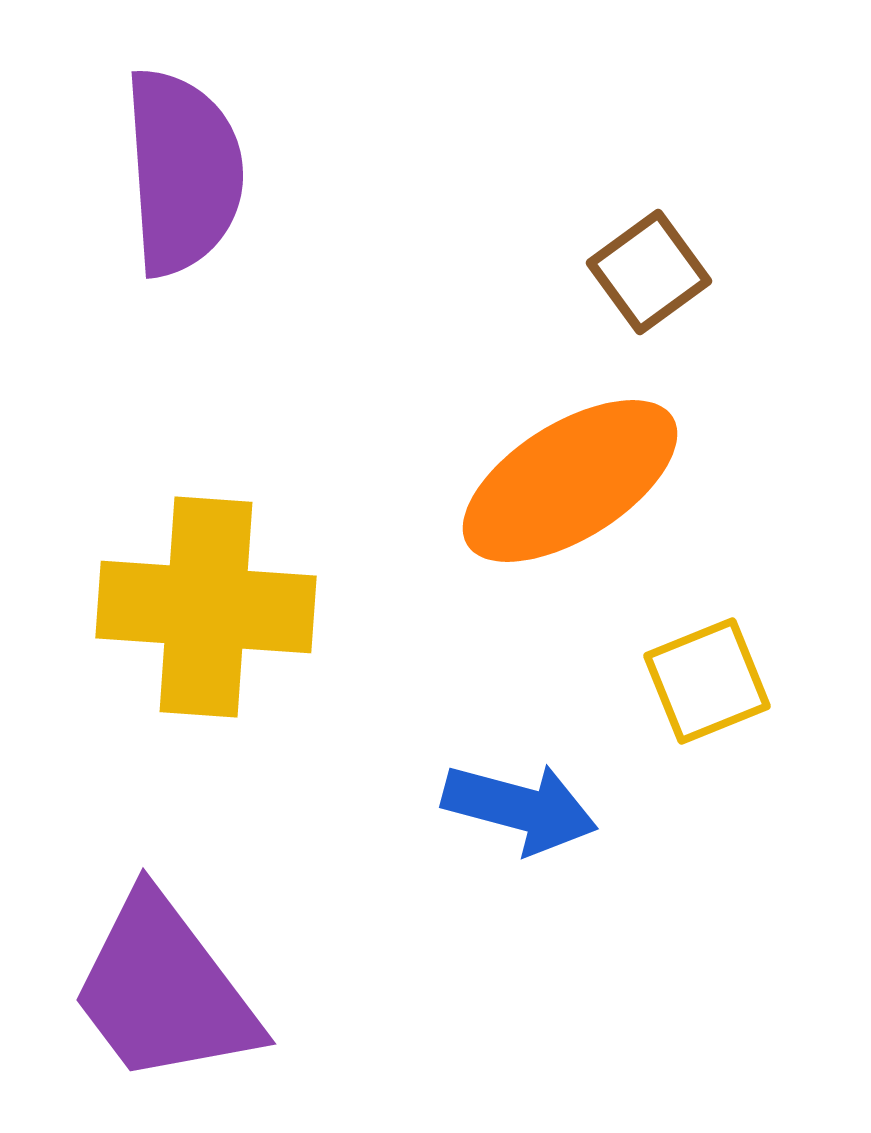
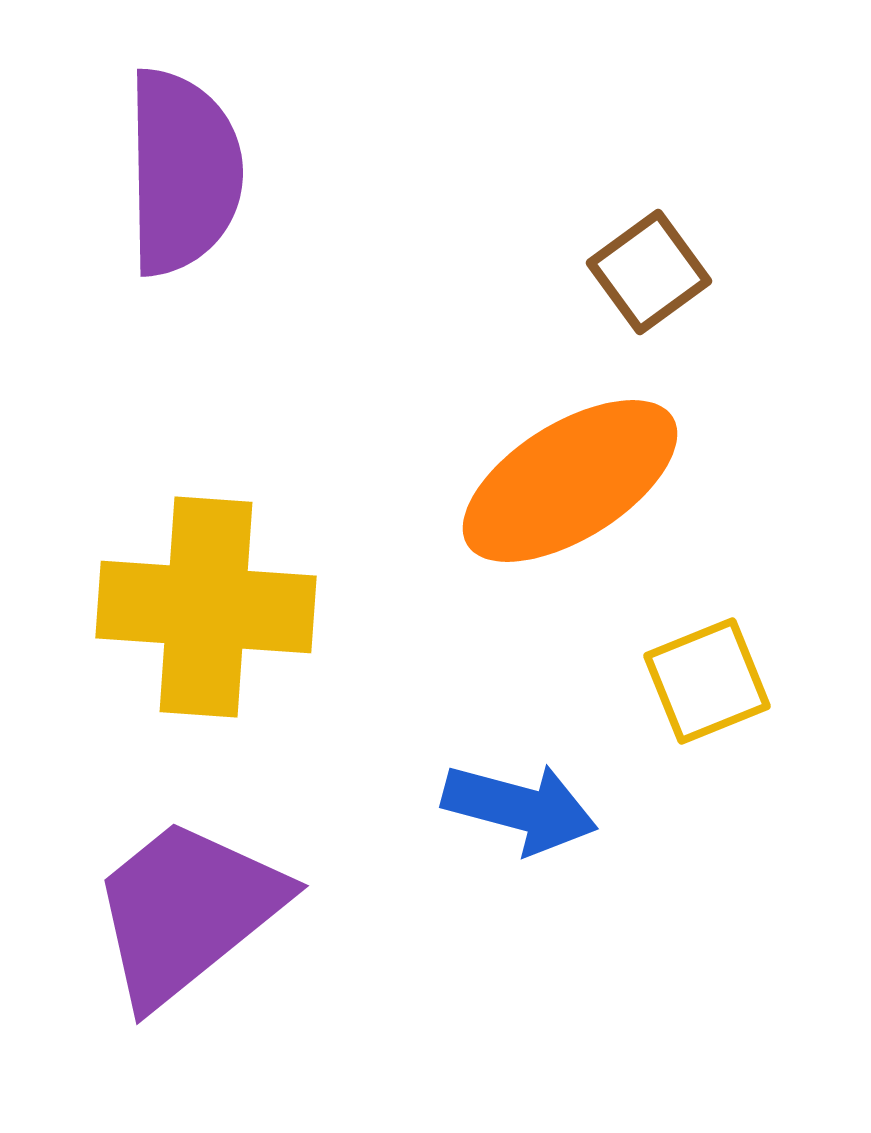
purple semicircle: rotated 3 degrees clockwise
purple trapezoid: moved 23 px right, 79 px up; rotated 88 degrees clockwise
